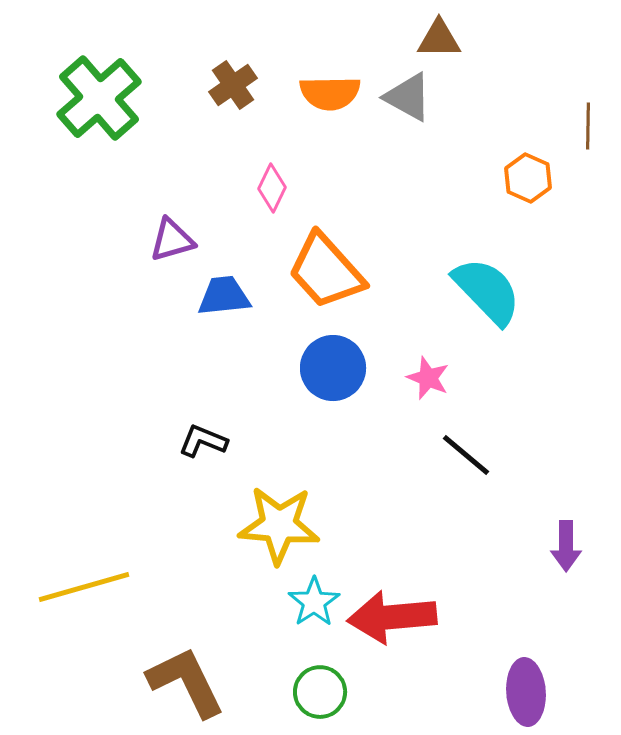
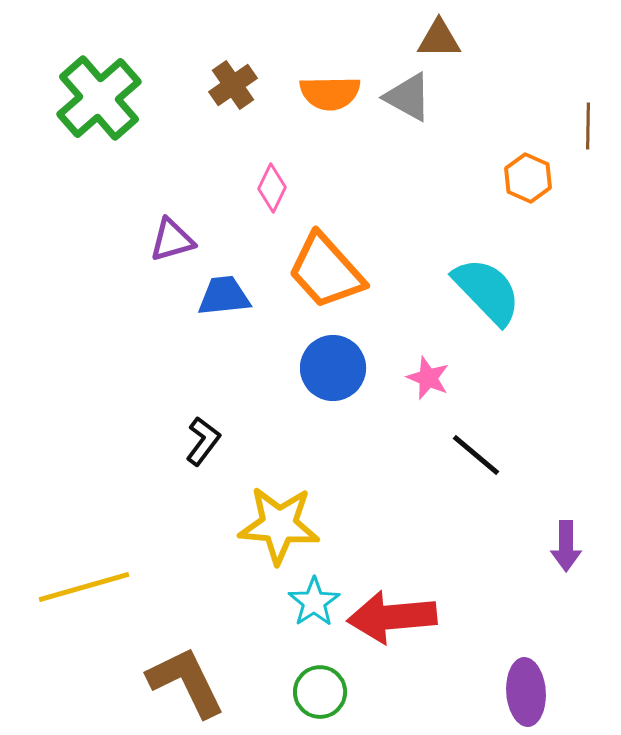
black L-shape: rotated 105 degrees clockwise
black line: moved 10 px right
